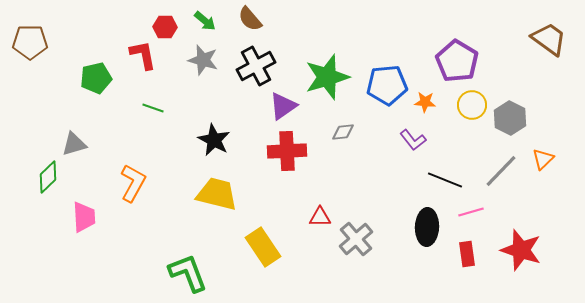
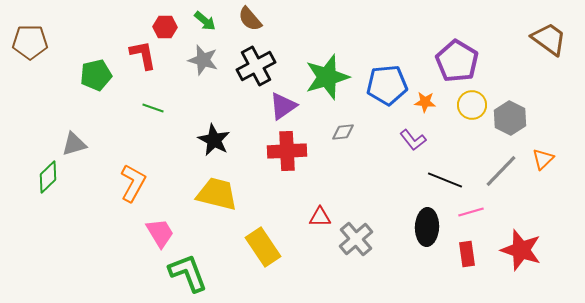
green pentagon: moved 3 px up
pink trapezoid: moved 76 px right, 16 px down; rotated 28 degrees counterclockwise
